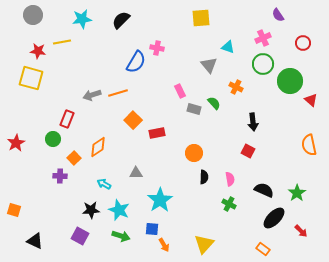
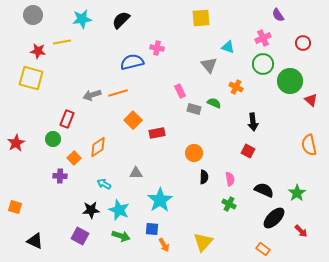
blue semicircle at (136, 62): moved 4 px left; rotated 135 degrees counterclockwise
green semicircle at (214, 103): rotated 24 degrees counterclockwise
orange square at (14, 210): moved 1 px right, 3 px up
yellow triangle at (204, 244): moved 1 px left, 2 px up
